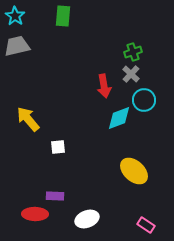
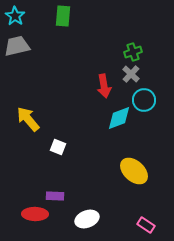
white square: rotated 28 degrees clockwise
